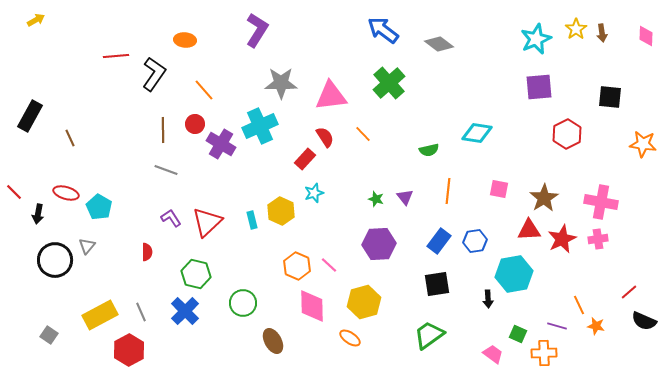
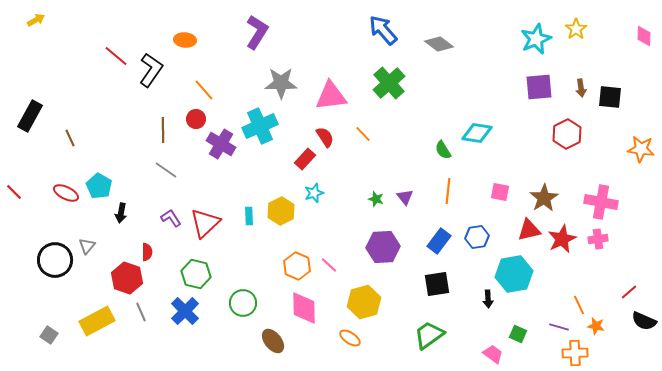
purple L-shape at (257, 30): moved 2 px down
blue arrow at (383, 30): rotated 12 degrees clockwise
brown arrow at (602, 33): moved 21 px left, 55 px down
pink diamond at (646, 36): moved 2 px left
red line at (116, 56): rotated 45 degrees clockwise
black L-shape at (154, 74): moved 3 px left, 4 px up
red circle at (195, 124): moved 1 px right, 5 px up
orange star at (643, 144): moved 2 px left, 5 px down
green semicircle at (429, 150): moved 14 px right; rotated 72 degrees clockwise
gray line at (166, 170): rotated 15 degrees clockwise
pink square at (499, 189): moved 1 px right, 3 px down
red ellipse at (66, 193): rotated 10 degrees clockwise
cyan pentagon at (99, 207): moved 21 px up
yellow hexagon at (281, 211): rotated 8 degrees clockwise
black arrow at (38, 214): moved 83 px right, 1 px up
cyan rectangle at (252, 220): moved 3 px left, 4 px up; rotated 12 degrees clockwise
red triangle at (207, 222): moved 2 px left, 1 px down
red triangle at (529, 230): rotated 10 degrees counterclockwise
blue hexagon at (475, 241): moved 2 px right, 4 px up
purple hexagon at (379, 244): moved 4 px right, 3 px down
pink diamond at (312, 306): moved 8 px left, 2 px down
yellow rectangle at (100, 315): moved 3 px left, 6 px down
purple line at (557, 326): moved 2 px right, 1 px down
brown ellipse at (273, 341): rotated 10 degrees counterclockwise
red hexagon at (129, 350): moved 2 px left, 72 px up; rotated 12 degrees counterclockwise
orange cross at (544, 353): moved 31 px right
